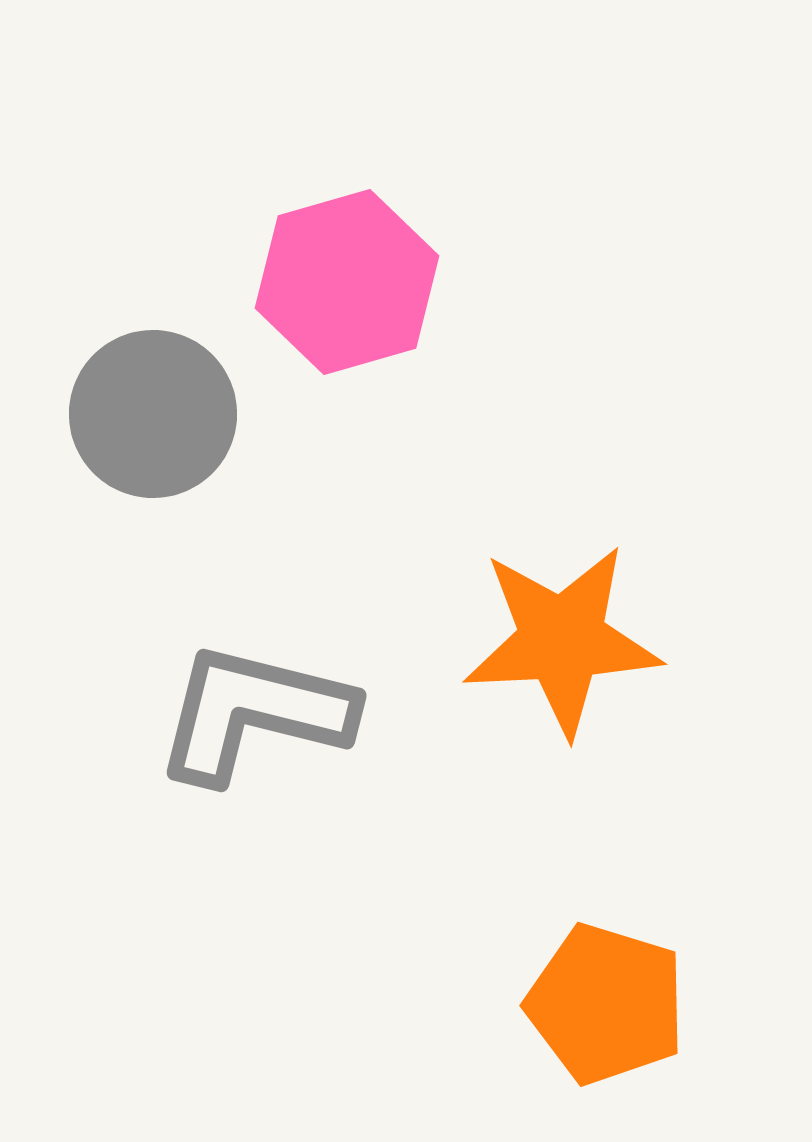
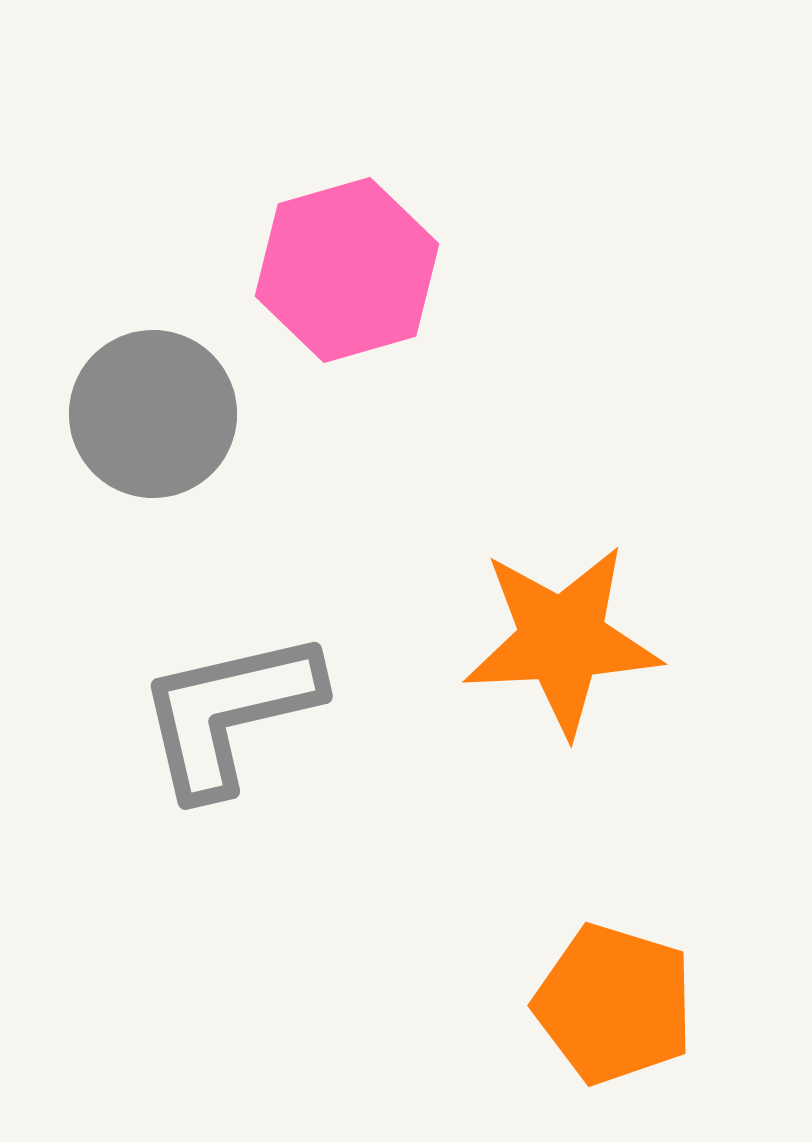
pink hexagon: moved 12 px up
gray L-shape: moved 25 px left; rotated 27 degrees counterclockwise
orange pentagon: moved 8 px right
